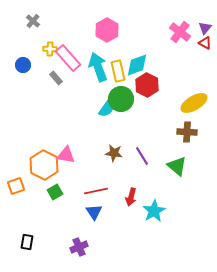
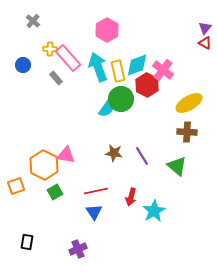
pink cross: moved 17 px left, 38 px down
yellow ellipse: moved 5 px left
purple cross: moved 1 px left, 2 px down
